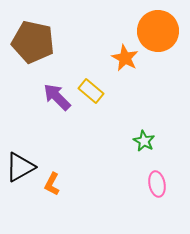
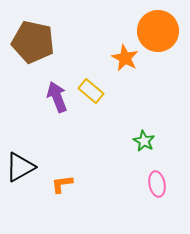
purple arrow: rotated 24 degrees clockwise
orange L-shape: moved 10 px right; rotated 55 degrees clockwise
